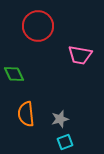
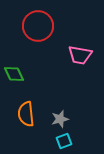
cyan square: moved 1 px left, 1 px up
